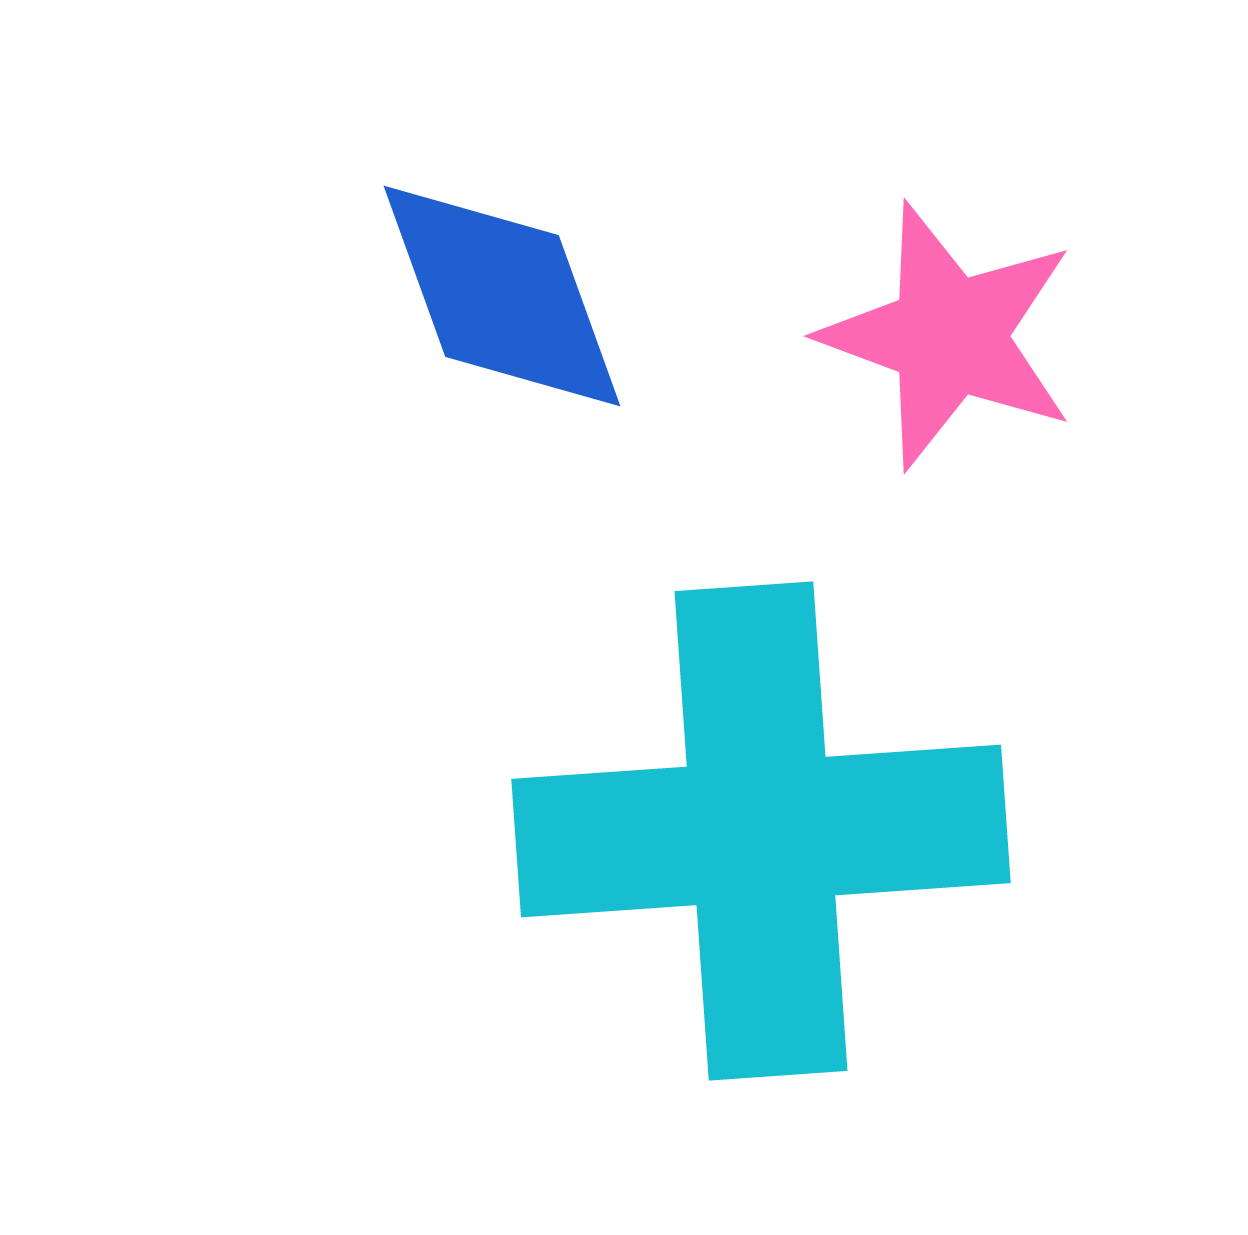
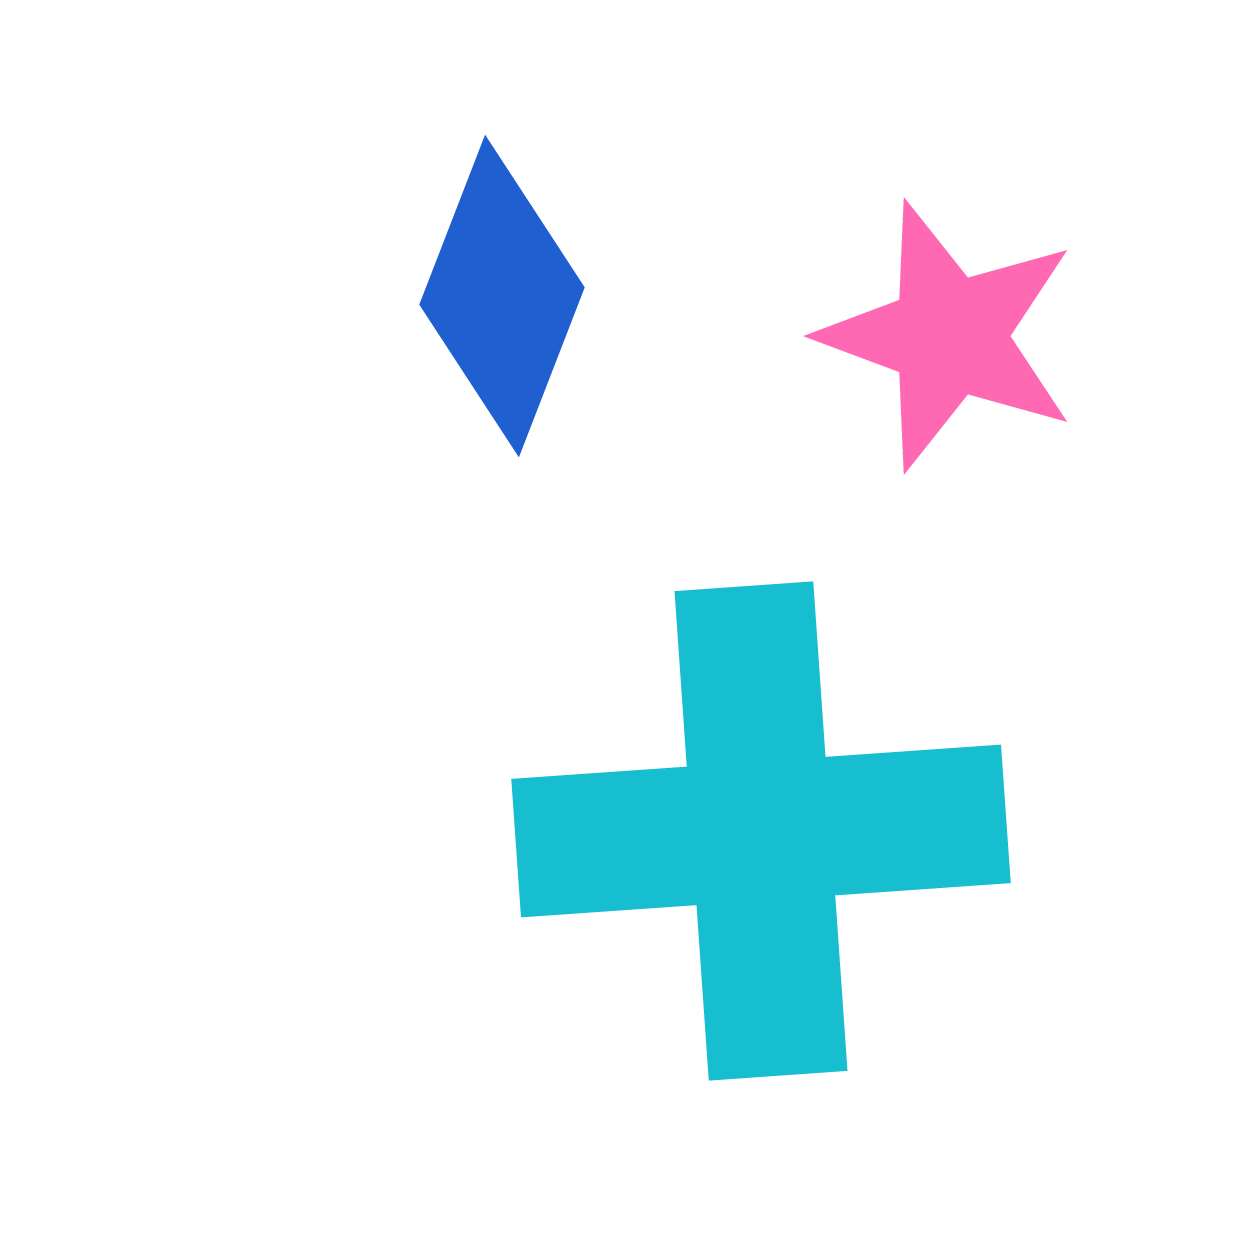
blue diamond: rotated 41 degrees clockwise
